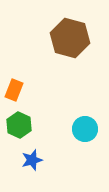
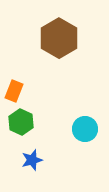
brown hexagon: moved 11 px left; rotated 15 degrees clockwise
orange rectangle: moved 1 px down
green hexagon: moved 2 px right, 3 px up
